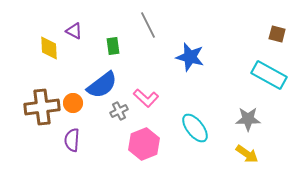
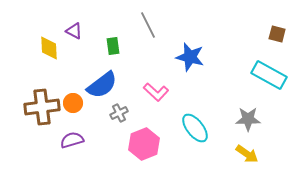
pink L-shape: moved 10 px right, 6 px up
gray cross: moved 2 px down
purple semicircle: rotated 70 degrees clockwise
